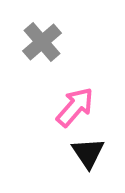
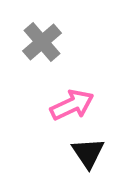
pink arrow: moved 3 px left, 2 px up; rotated 24 degrees clockwise
